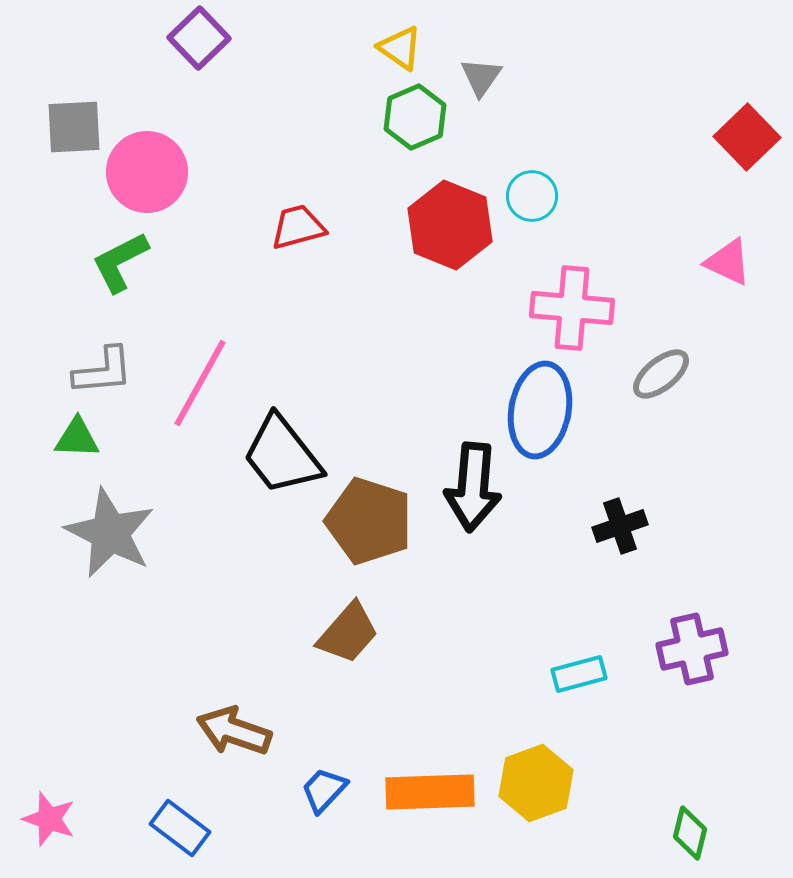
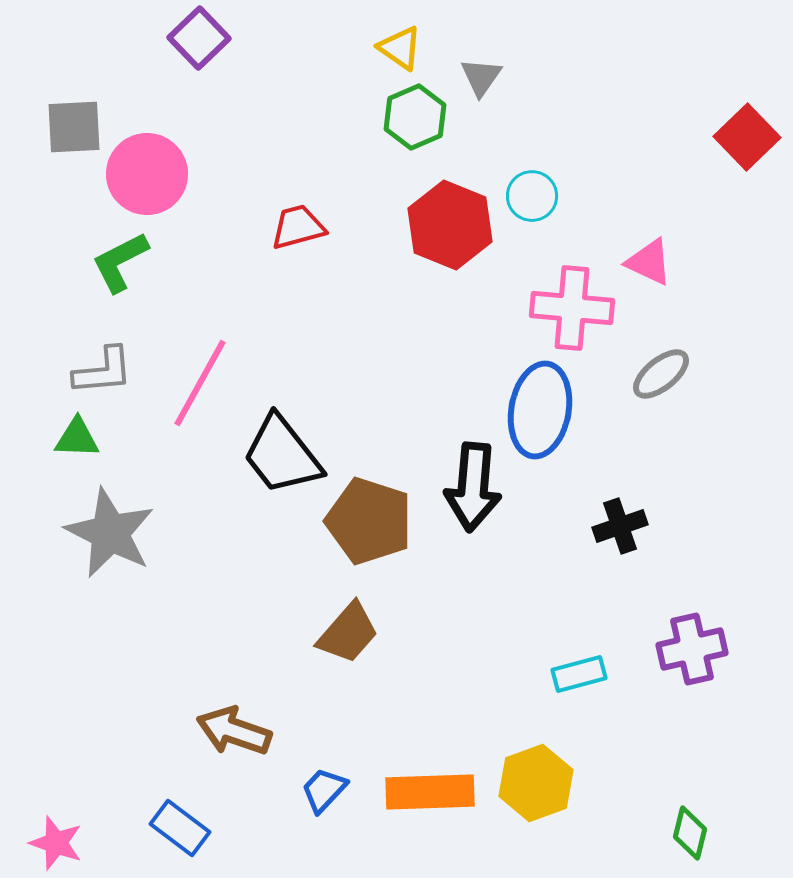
pink circle: moved 2 px down
pink triangle: moved 79 px left
pink star: moved 7 px right, 24 px down
